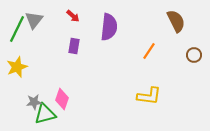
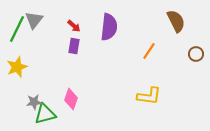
red arrow: moved 1 px right, 10 px down
brown circle: moved 2 px right, 1 px up
pink diamond: moved 9 px right
